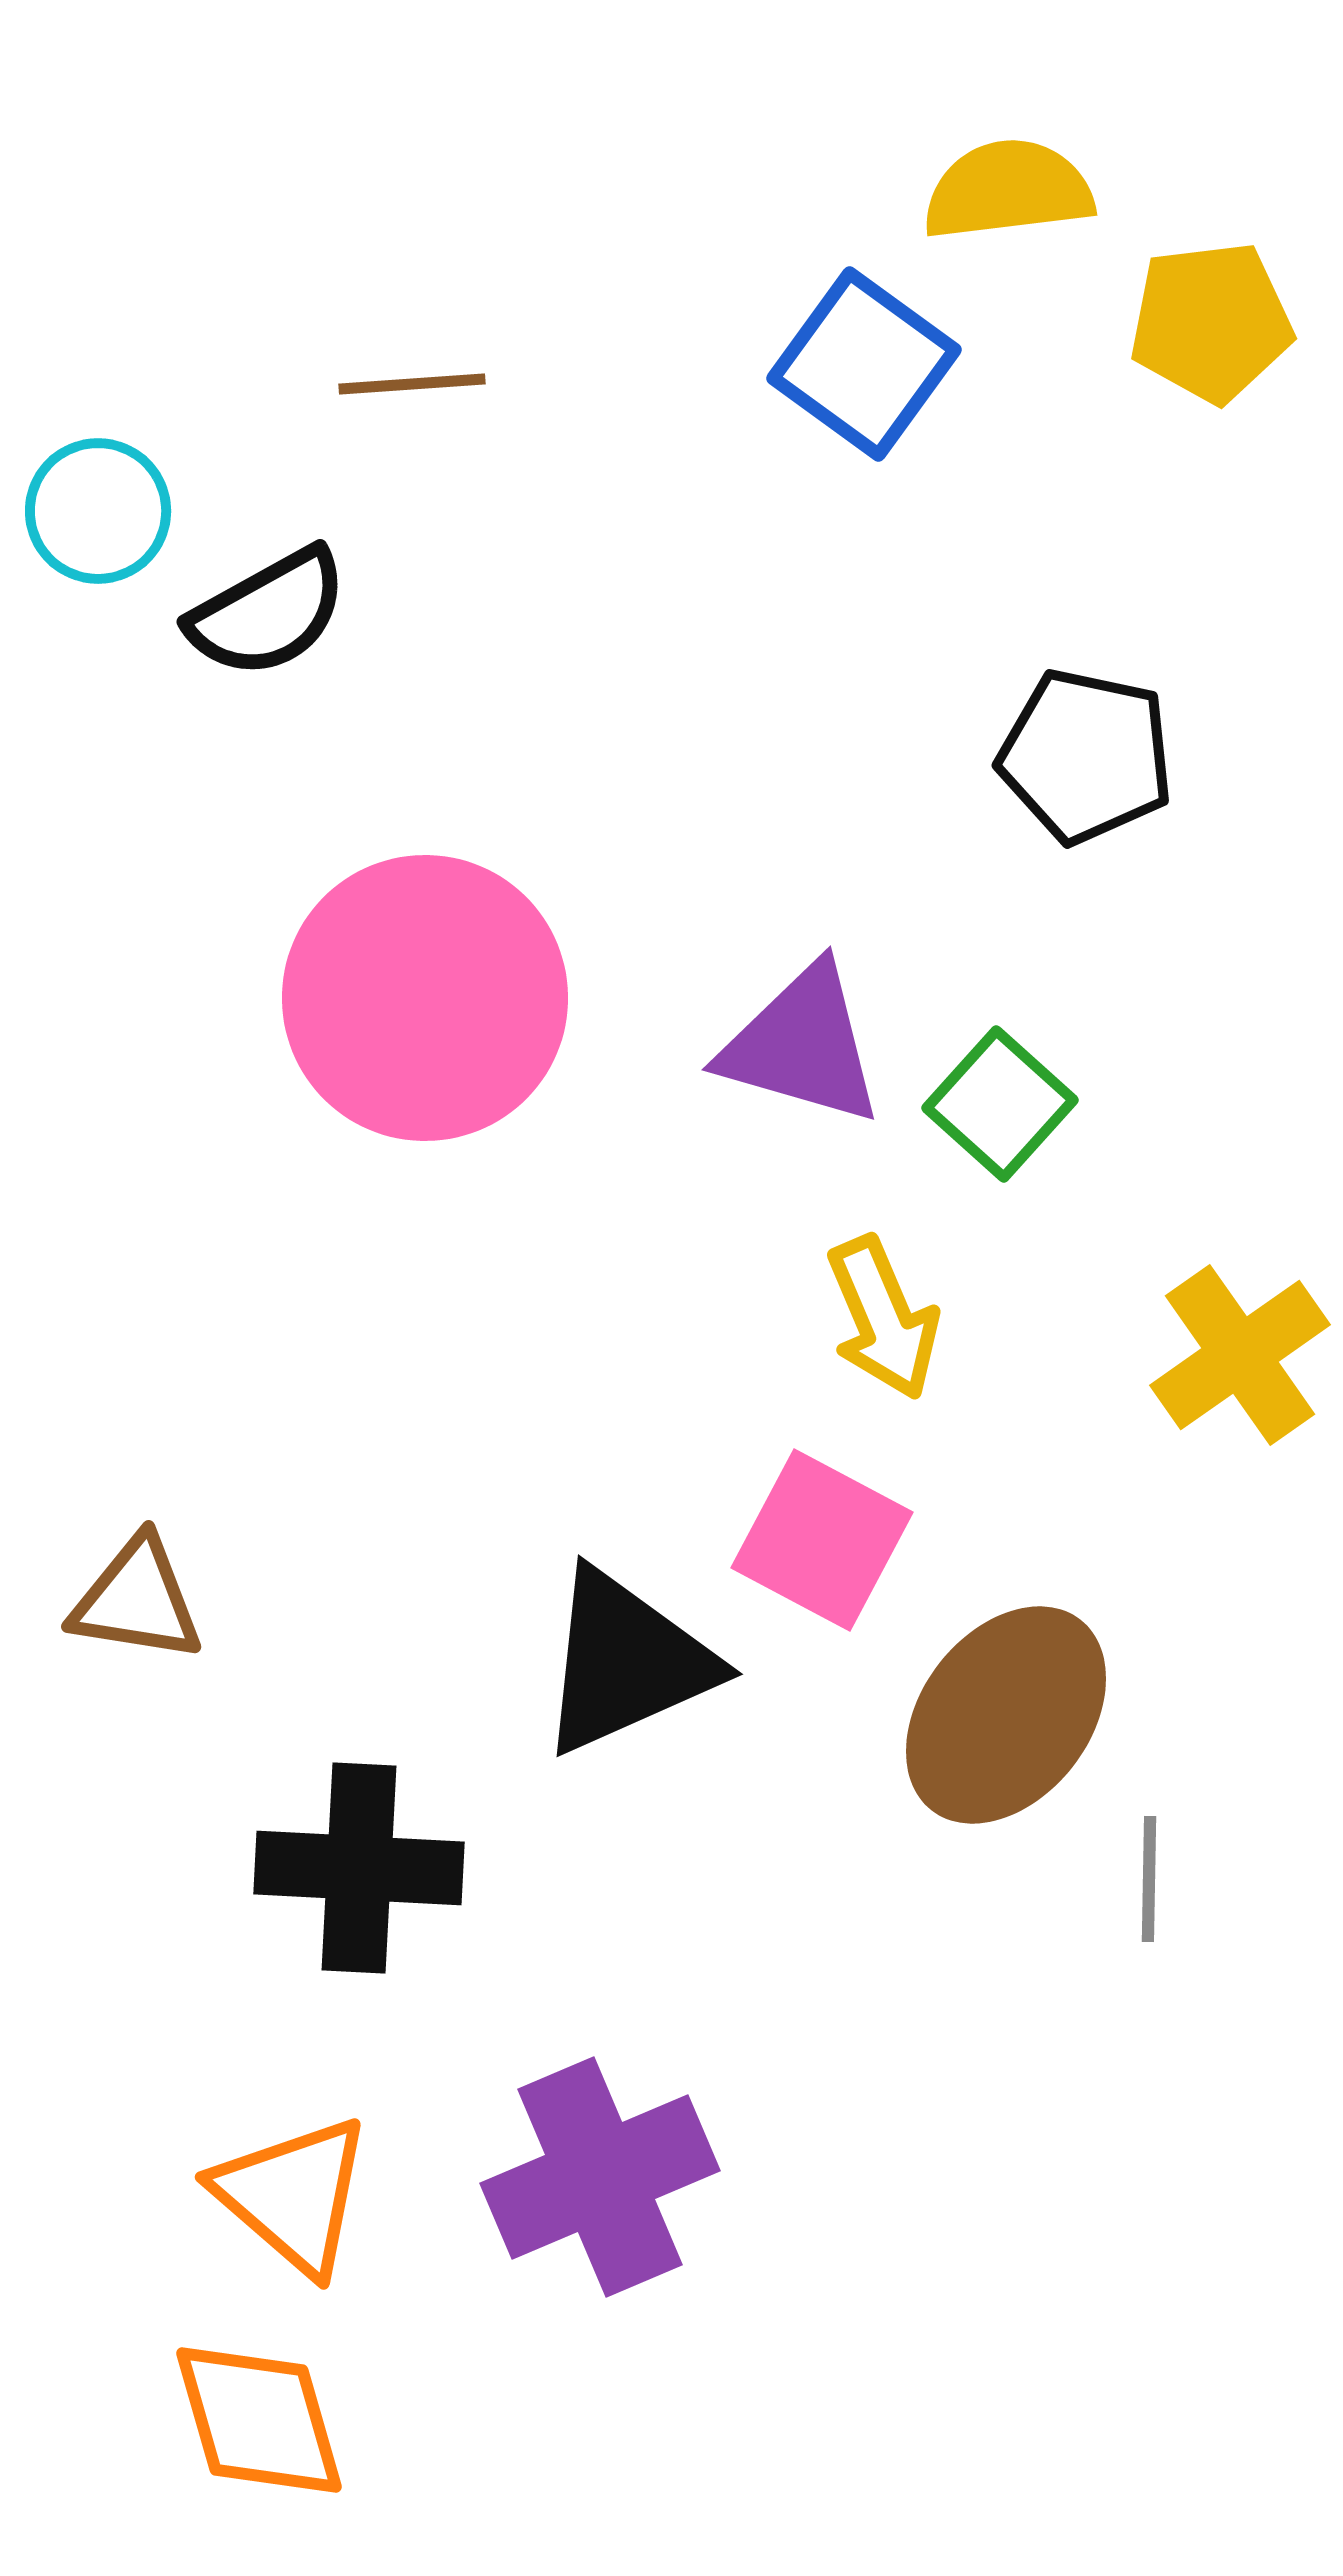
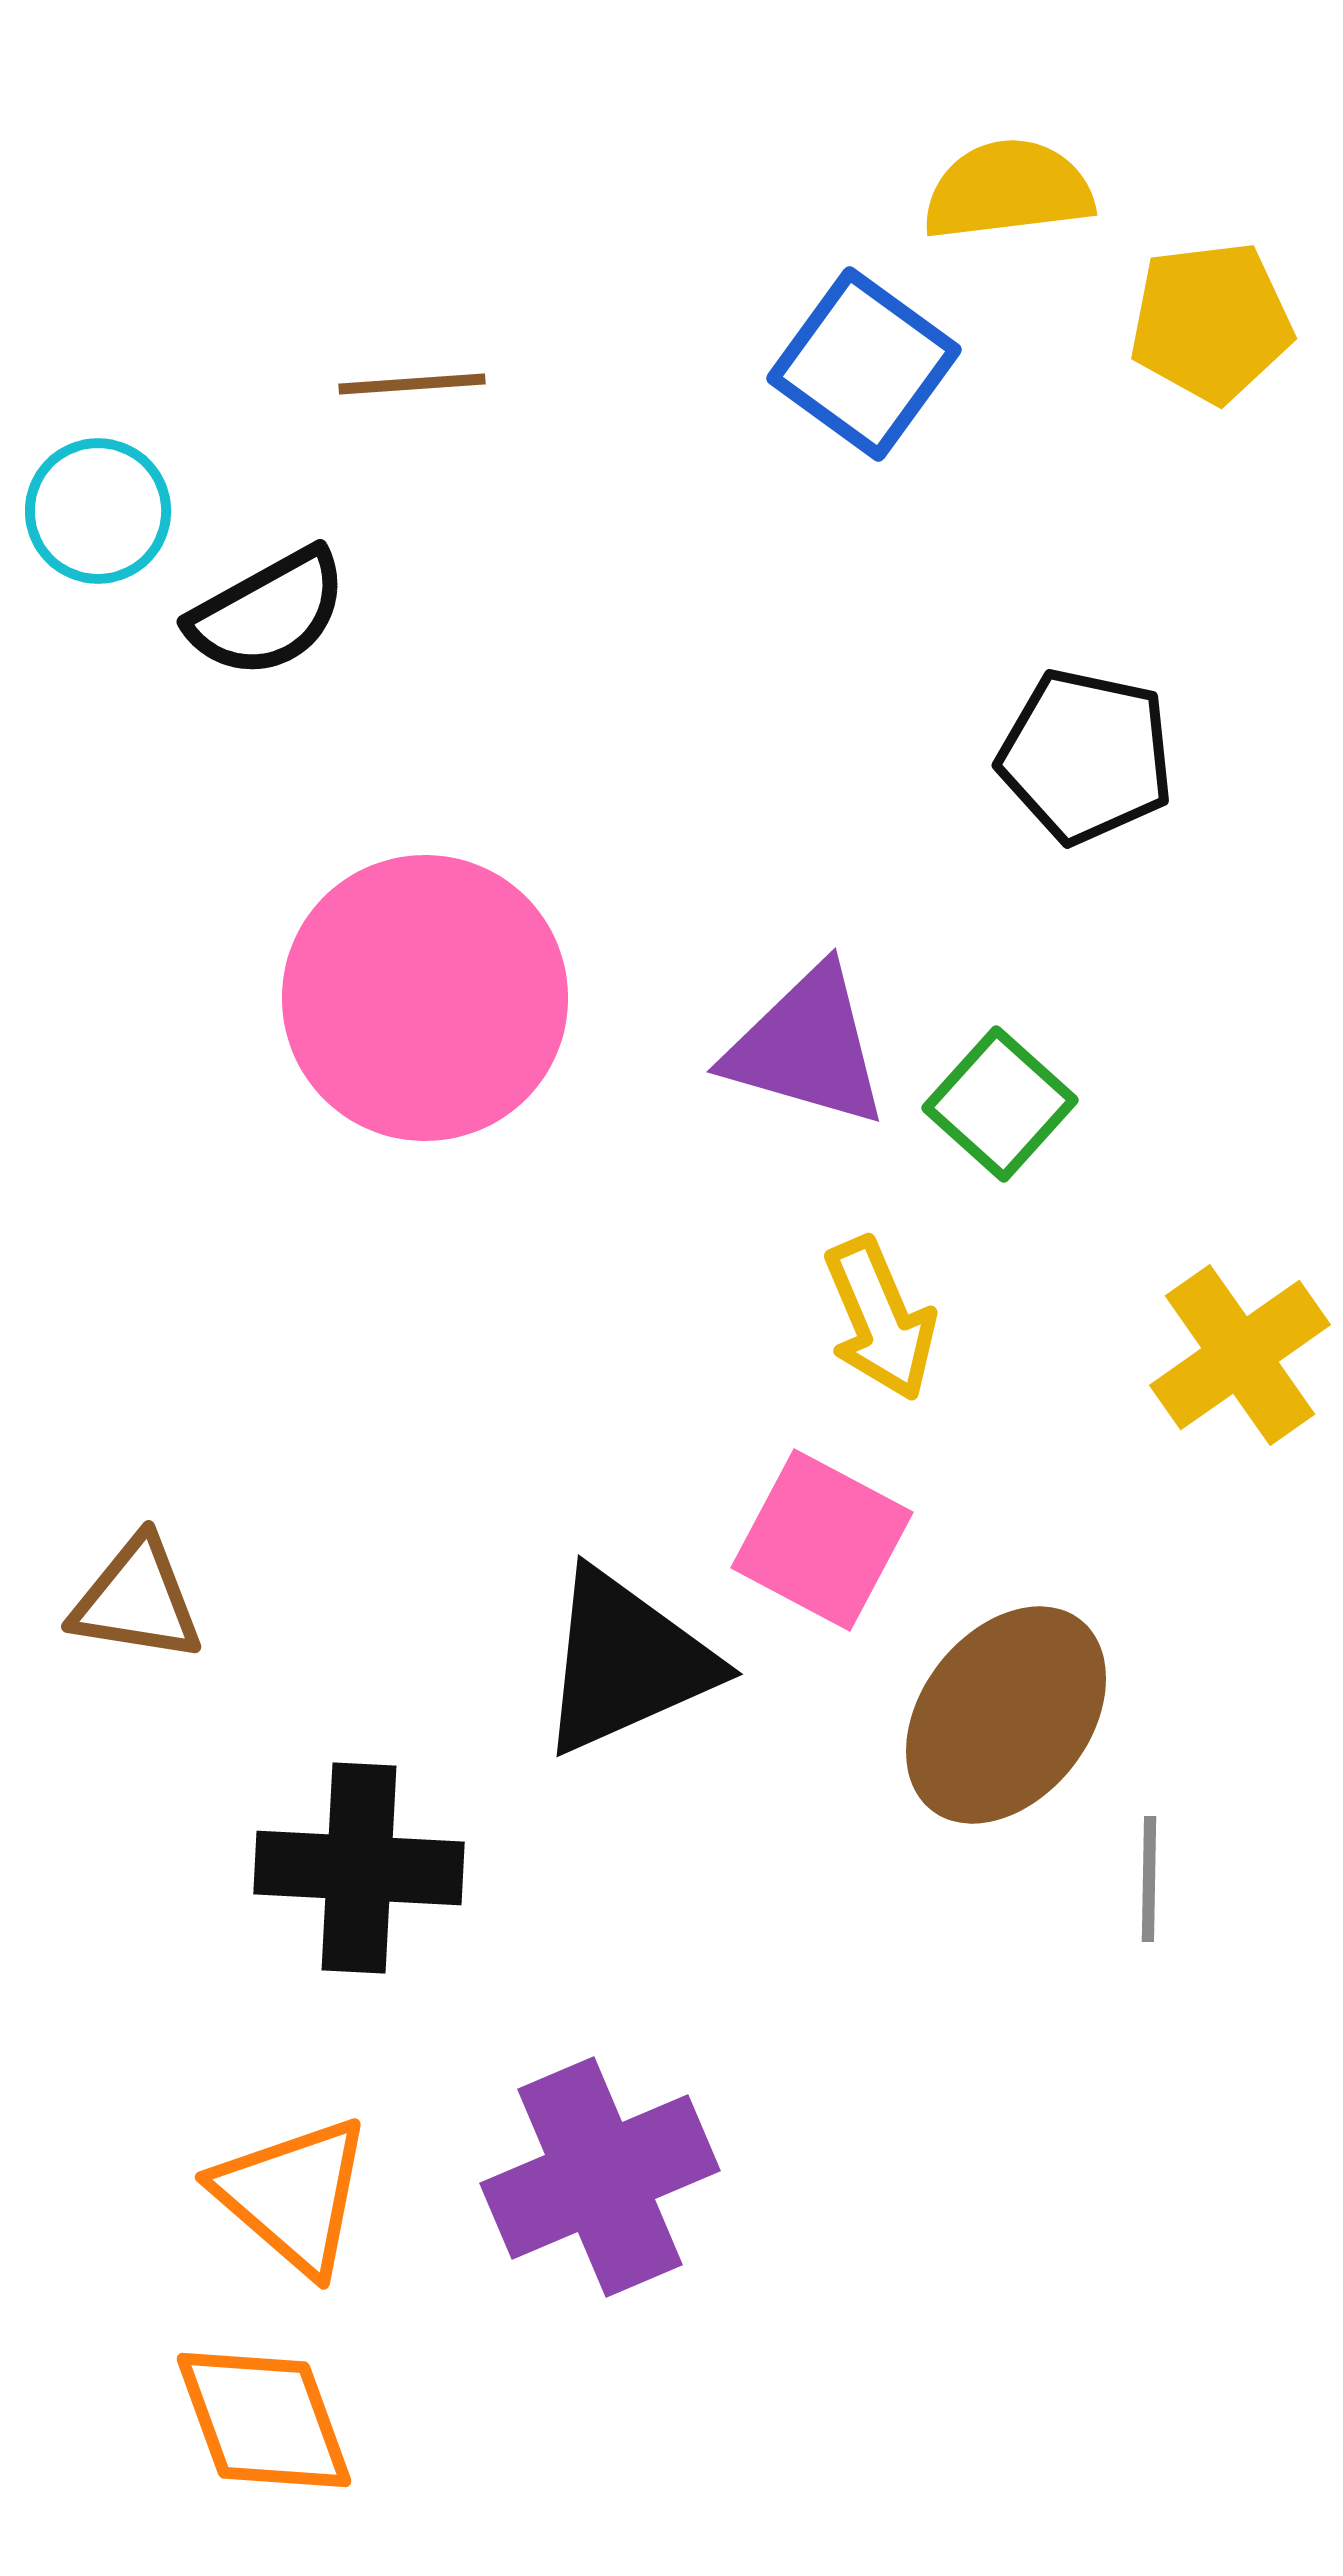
purple triangle: moved 5 px right, 2 px down
yellow arrow: moved 3 px left, 1 px down
orange diamond: moved 5 px right; rotated 4 degrees counterclockwise
